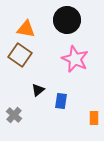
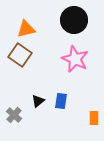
black circle: moved 7 px right
orange triangle: rotated 24 degrees counterclockwise
black triangle: moved 11 px down
